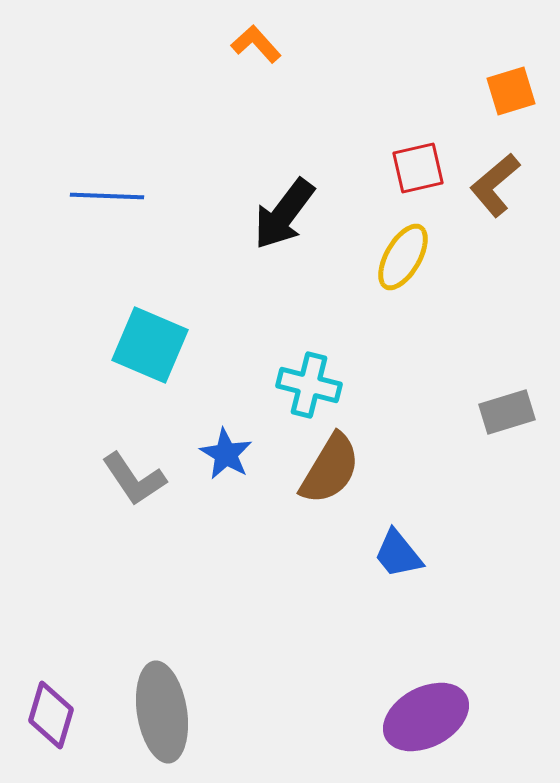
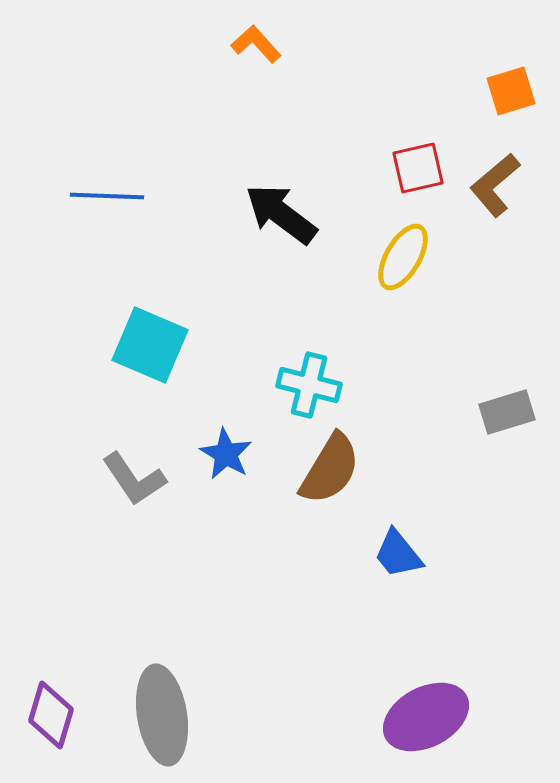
black arrow: moved 3 px left; rotated 90 degrees clockwise
gray ellipse: moved 3 px down
